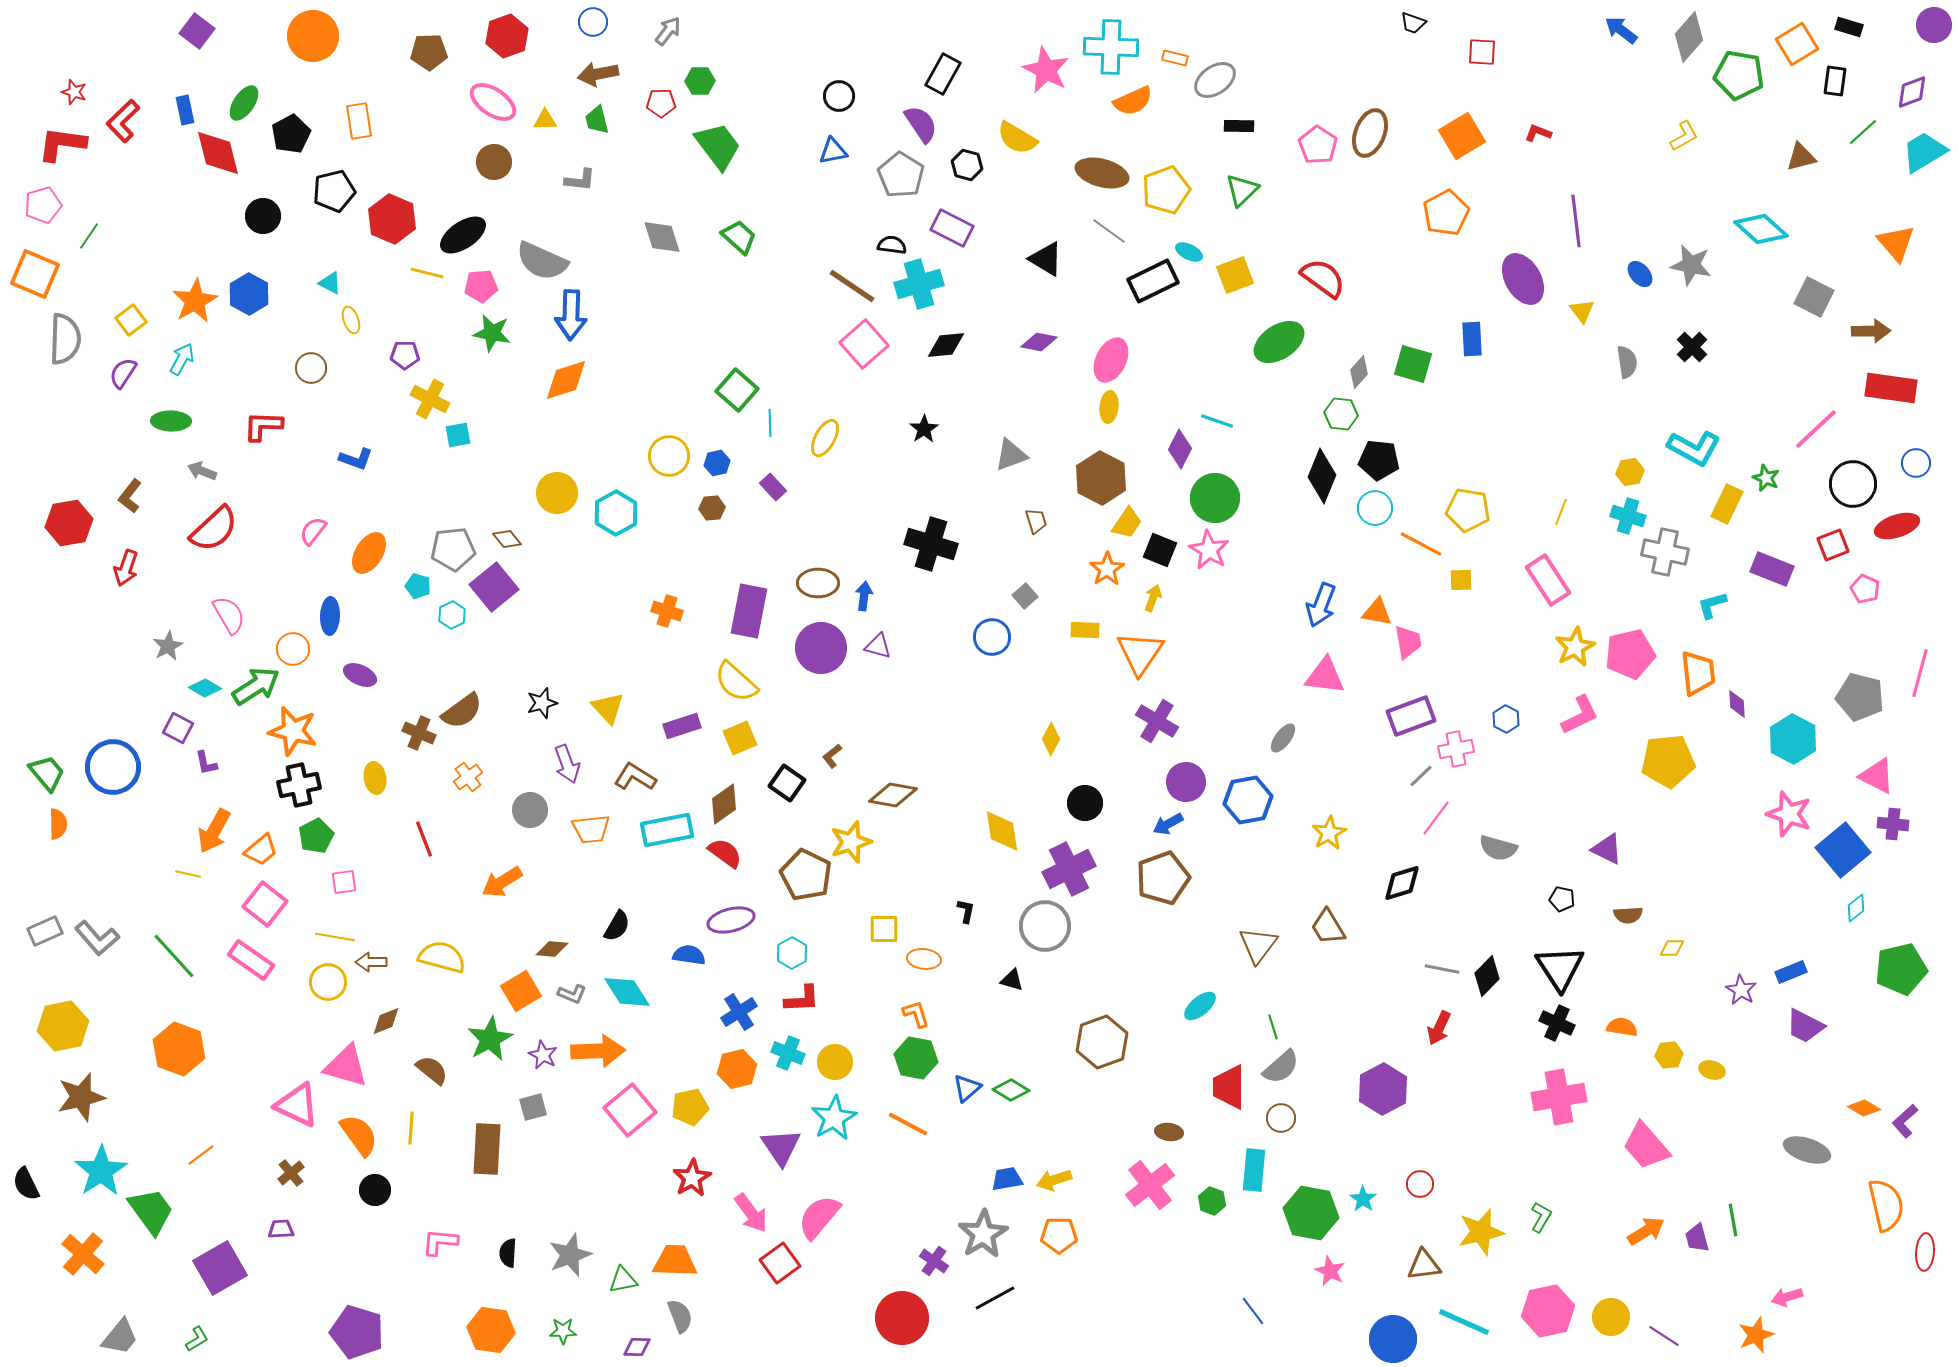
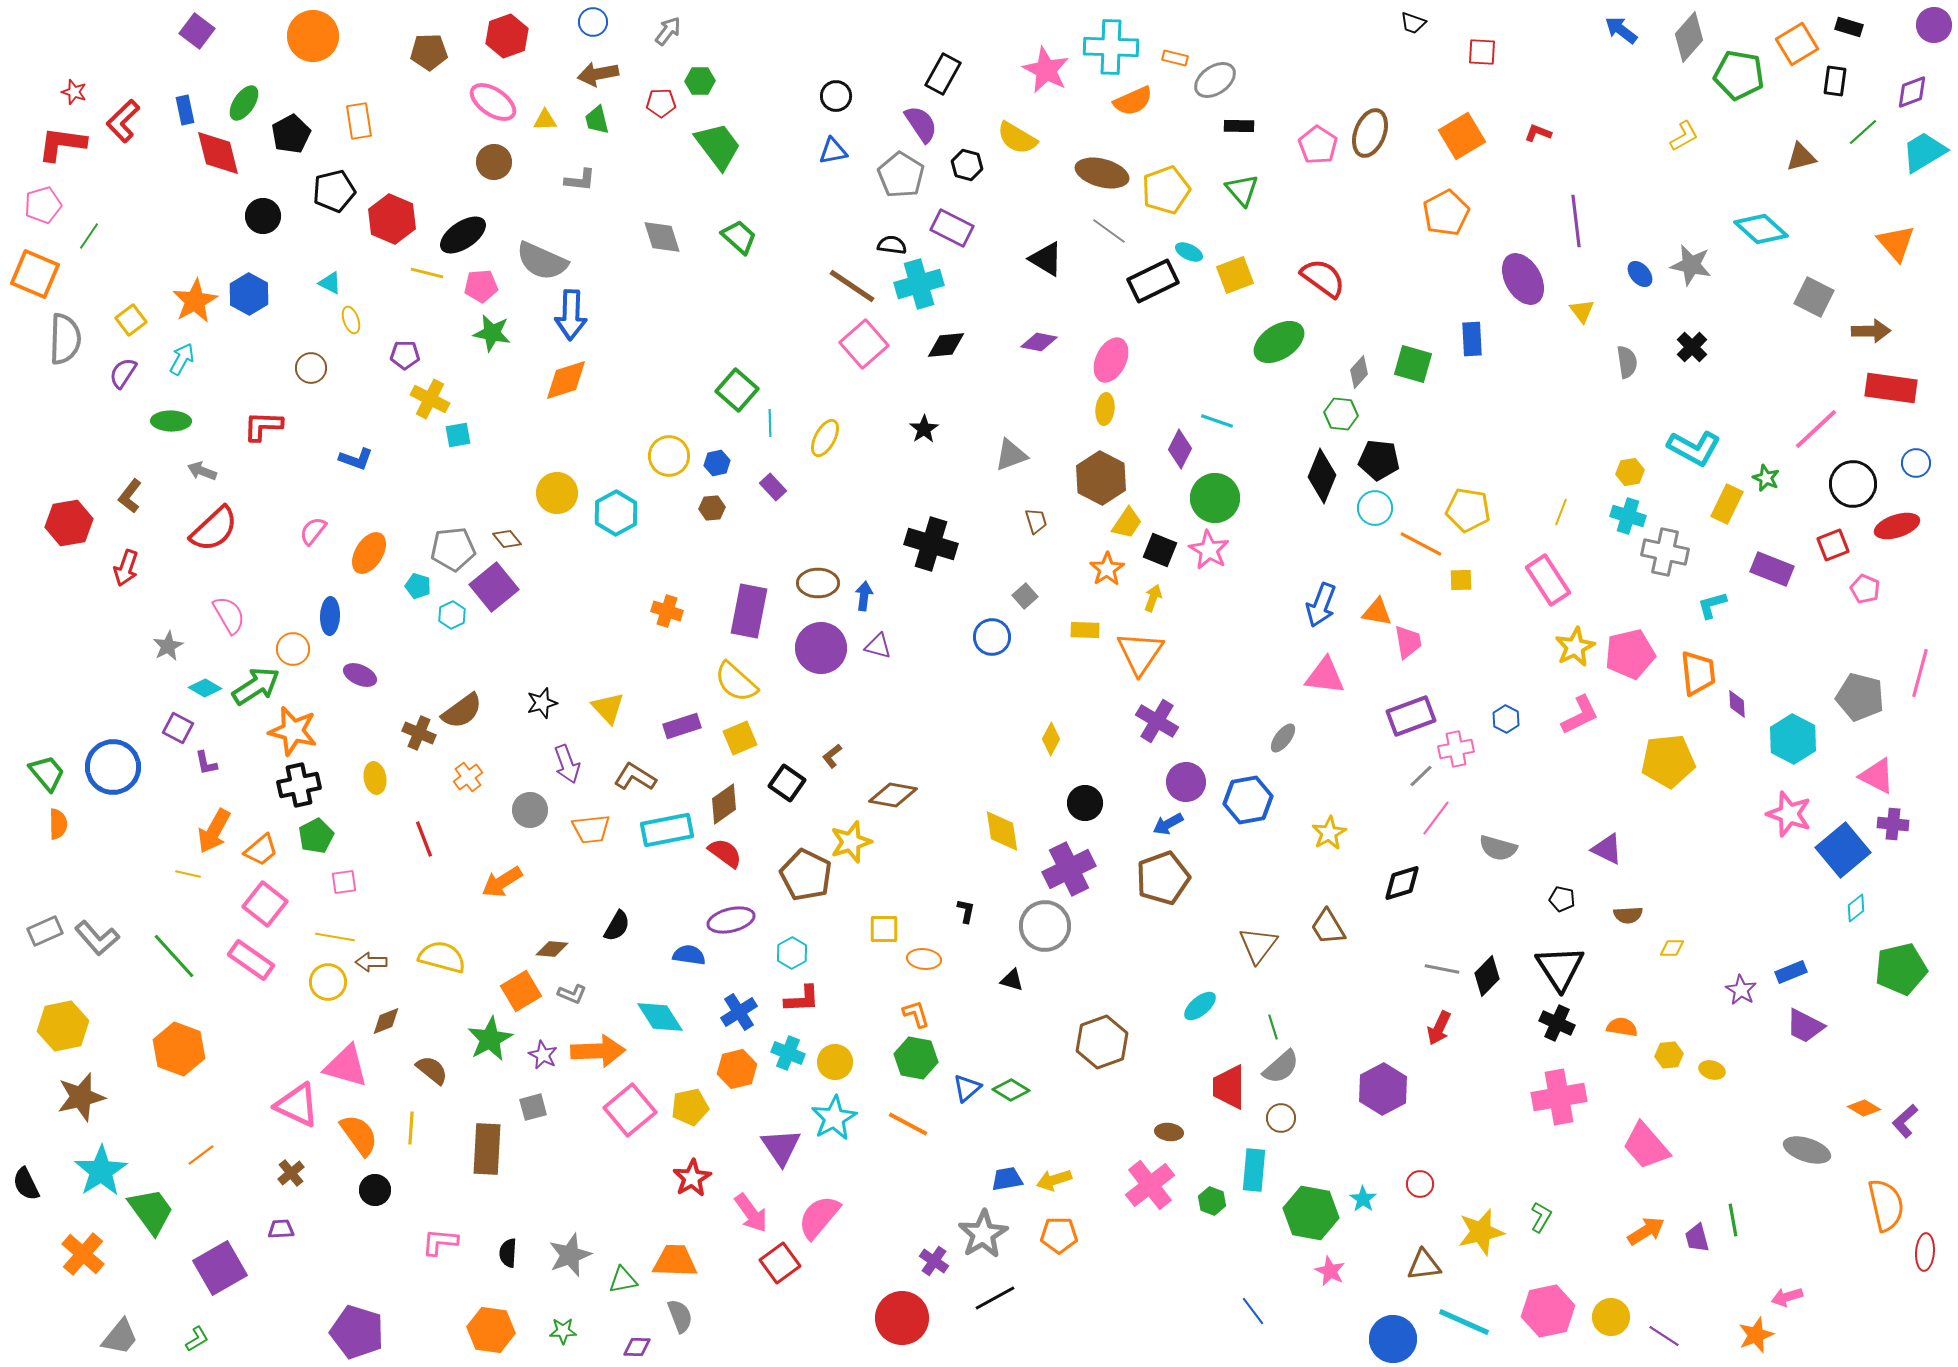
black circle at (839, 96): moved 3 px left
green triangle at (1242, 190): rotated 27 degrees counterclockwise
yellow ellipse at (1109, 407): moved 4 px left, 2 px down
cyan diamond at (627, 992): moved 33 px right, 25 px down
